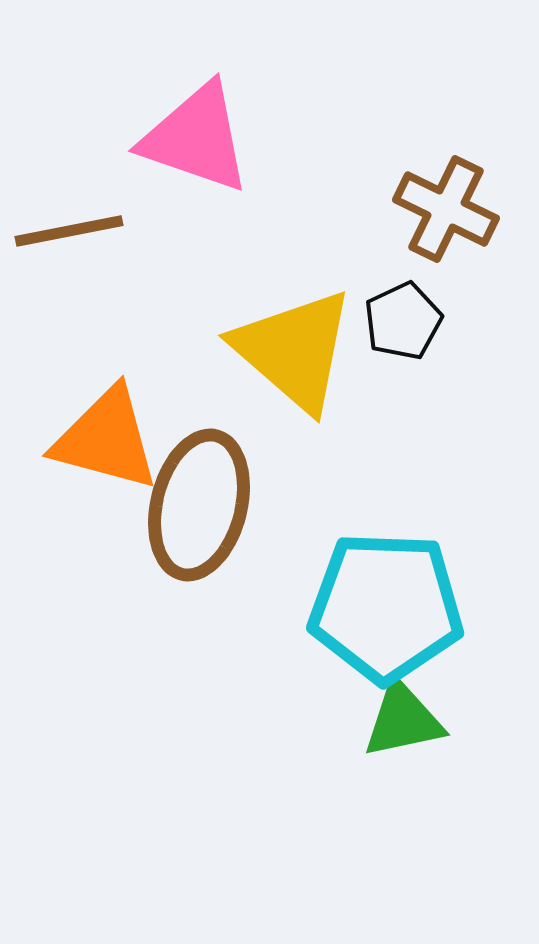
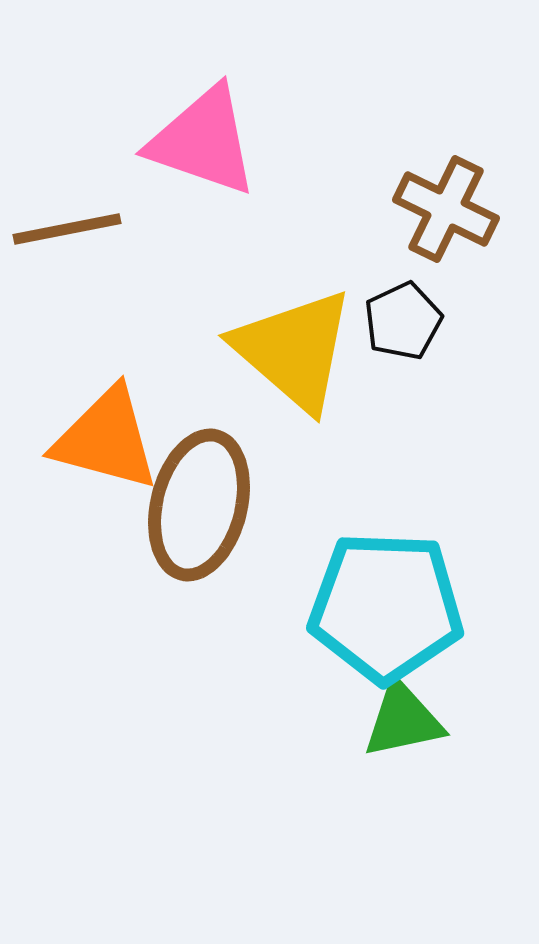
pink triangle: moved 7 px right, 3 px down
brown line: moved 2 px left, 2 px up
